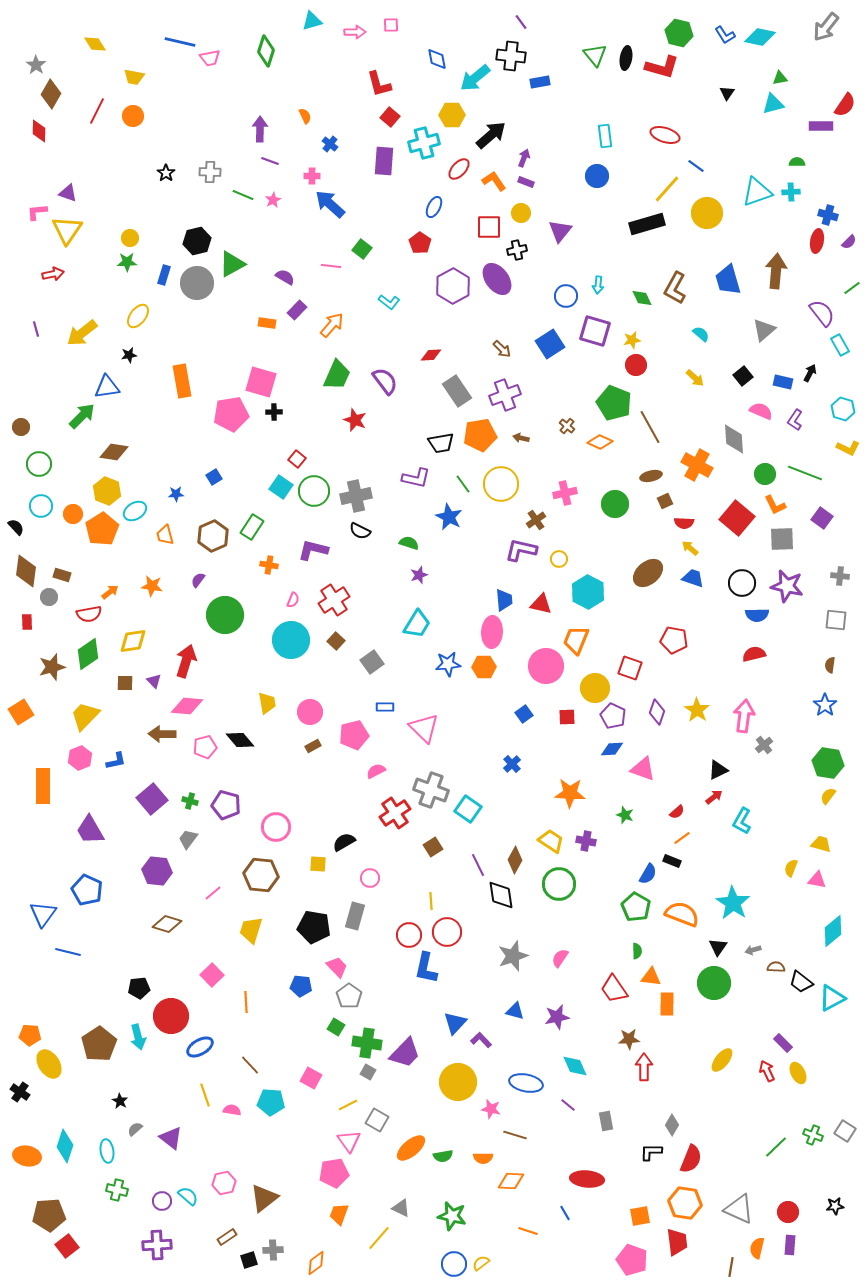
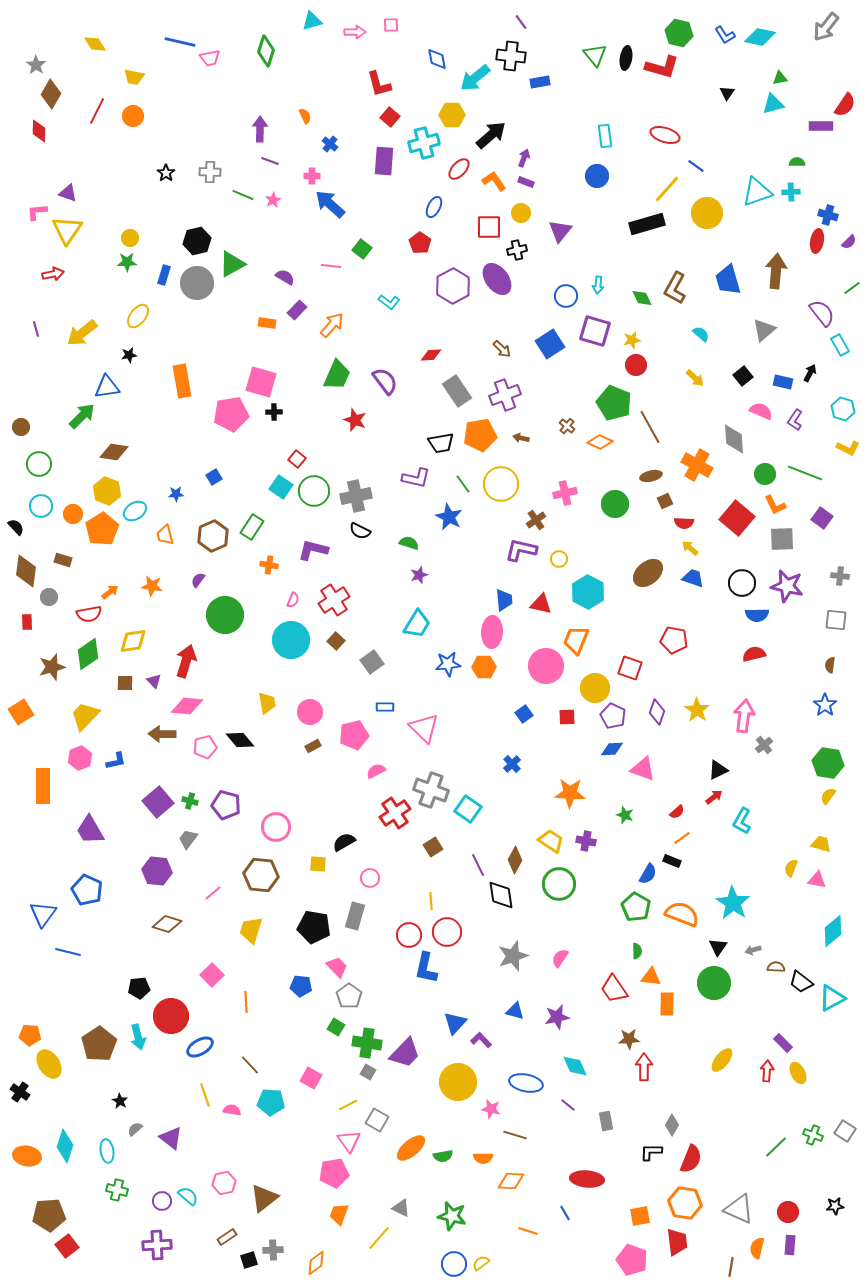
brown rectangle at (62, 575): moved 1 px right, 15 px up
purple square at (152, 799): moved 6 px right, 3 px down
red arrow at (767, 1071): rotated 30 degrees clockwise
